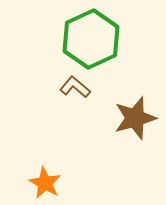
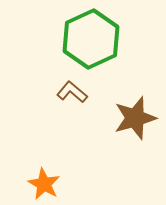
brown L-shape: moved 3 px left, 5 px down
orange star: moved 1 px left, 1 px down
